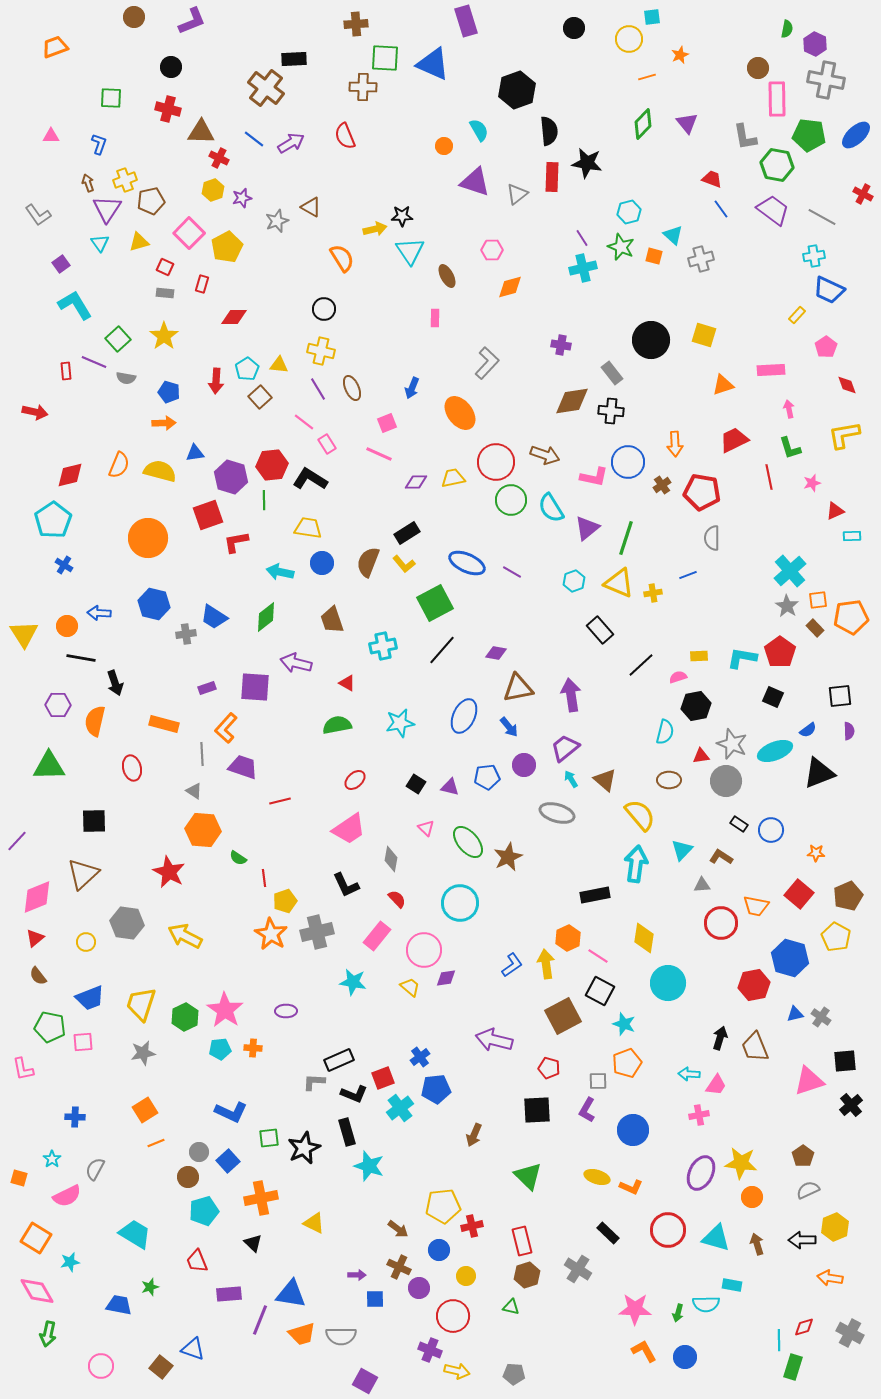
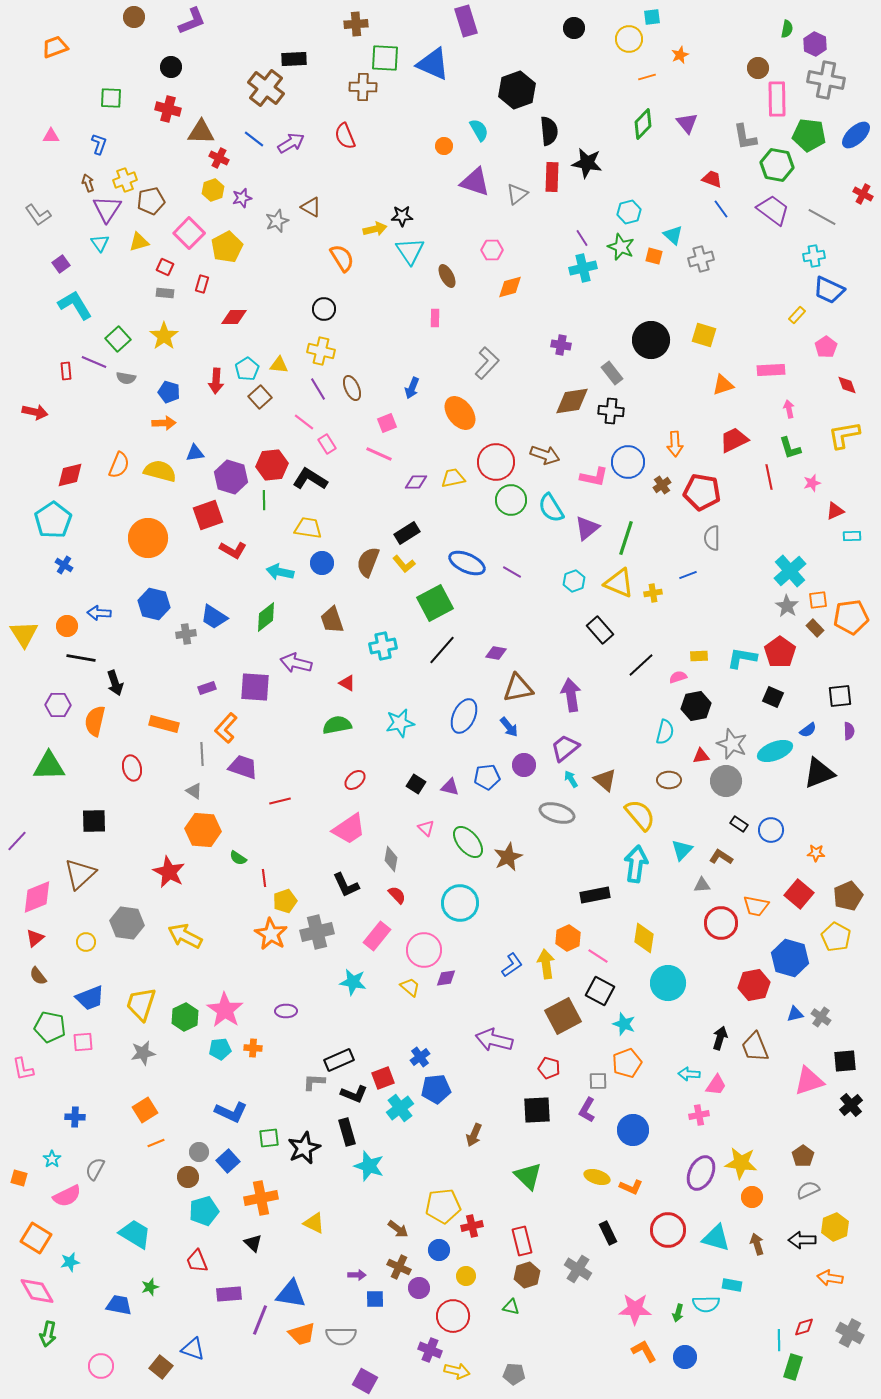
red L-shape at (236, 542): moved 3 px left, 8 px down; rotated 140 degrees counterclockwise
brown triangle at (83, 874): moved 3 px left
red semicircle at (397, 899): moved 4 px up
black rectangle at (608, 1233): rotated 20 degrees clockwise
